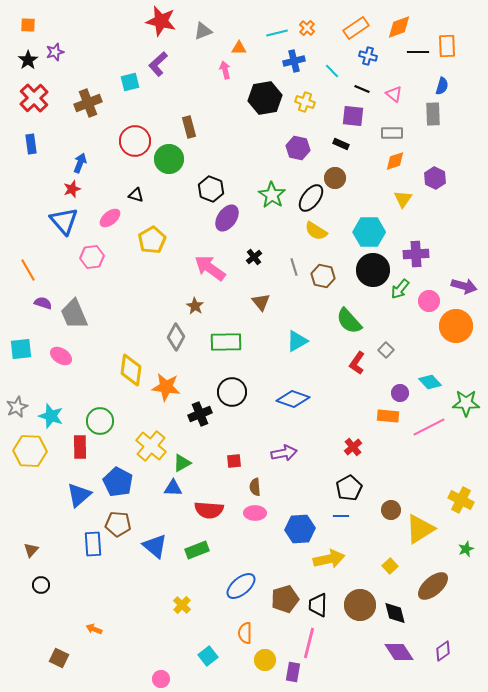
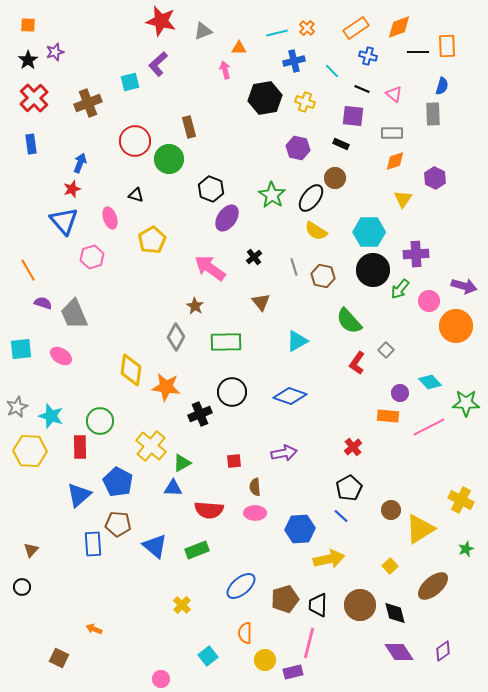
pink ellipse at (110, 218): rotated 70 degrees counterclockwise
pink hexagon at (92, 257): rotated 10 degrees counterclockwise
blue diamond at (293, 399): moved 3 px left, 3 px up
blue line at (341, 516): rotated 42 degrees clockwise
black circle at (41, 585): moved 19 px left, 2 px down
purple rectangle at (293, 672): rotated 66 degrees clockwise
